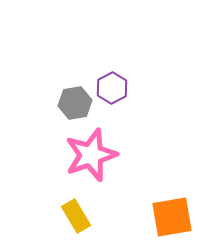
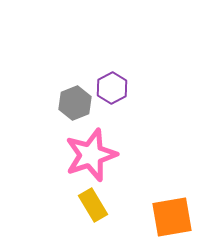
gray hexagon: rotated 12 degrees counterclockwise
yellow rectangle: moved 17 px right, 11 px up
